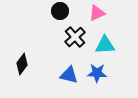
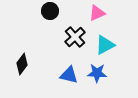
black circle: moved 10 px left
cyan triangle: rotated 25 degrees counterclockwise
